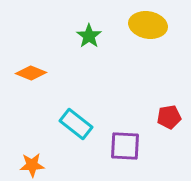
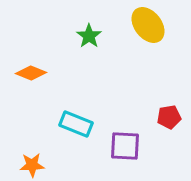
yellow ellipse: rotated 42 degrees clockwise
cyan rectangle: rotated 16 degrees counterclockwise
